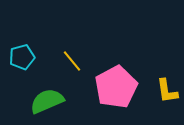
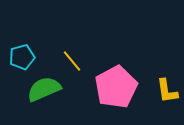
green semicircle: moved 3 px left, 12 px up
